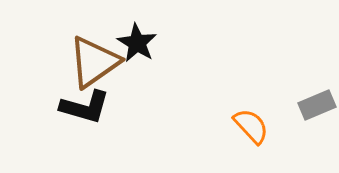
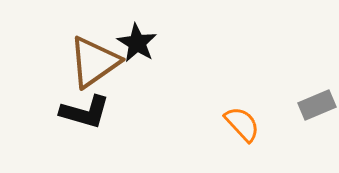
black L-shape: moved 5 px down
orange semicircle: moved 9 px left, 2 px up
